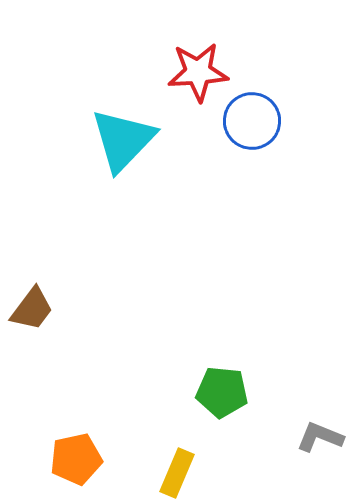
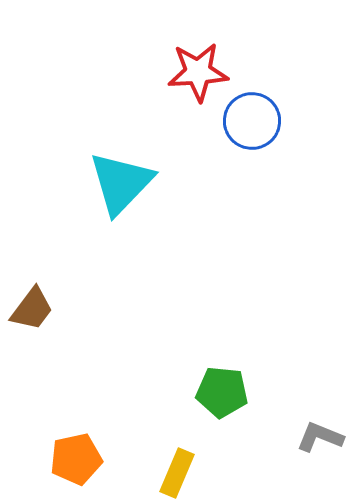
cyan triangle: moved 2 px left, 43 px down
